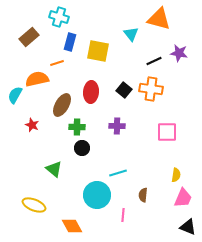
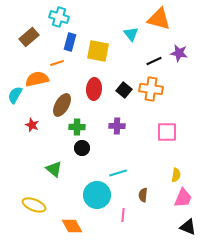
red ellipse: moved 3 px right, 3 px up
